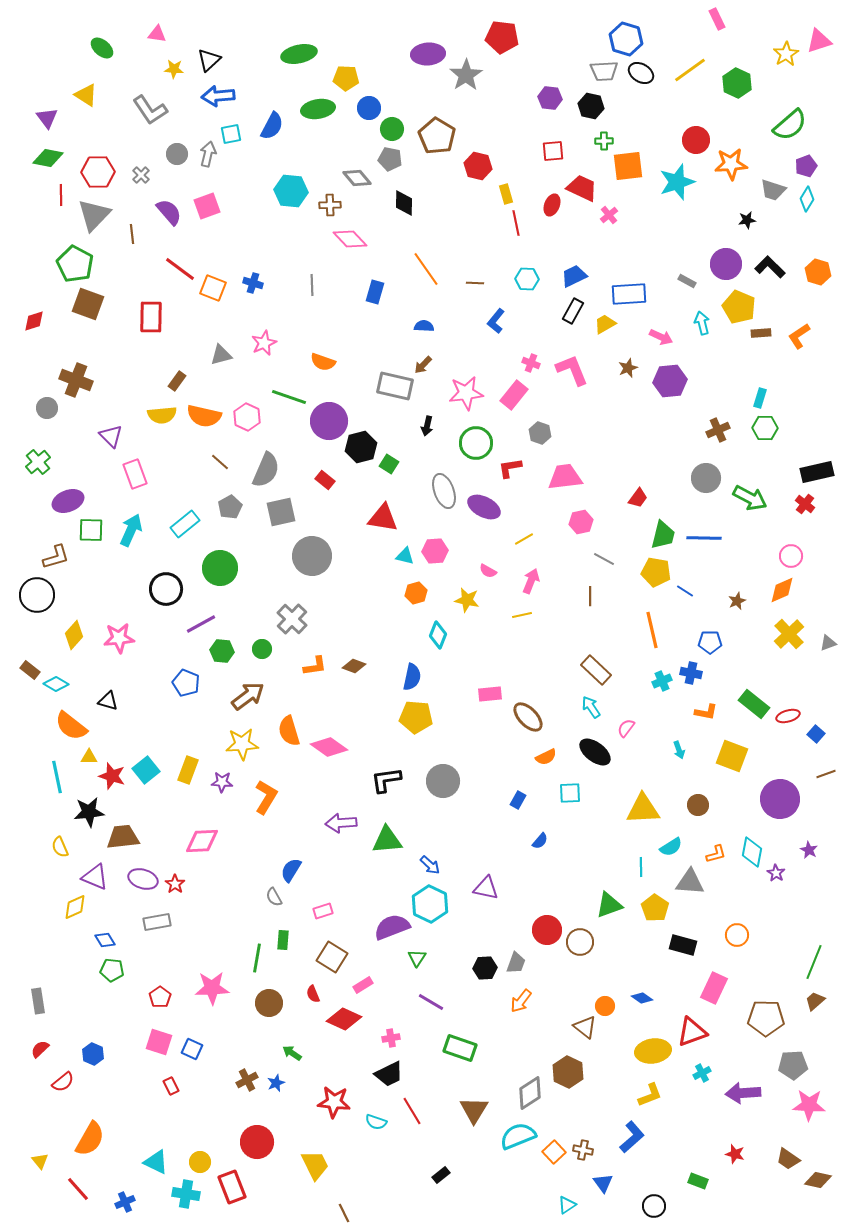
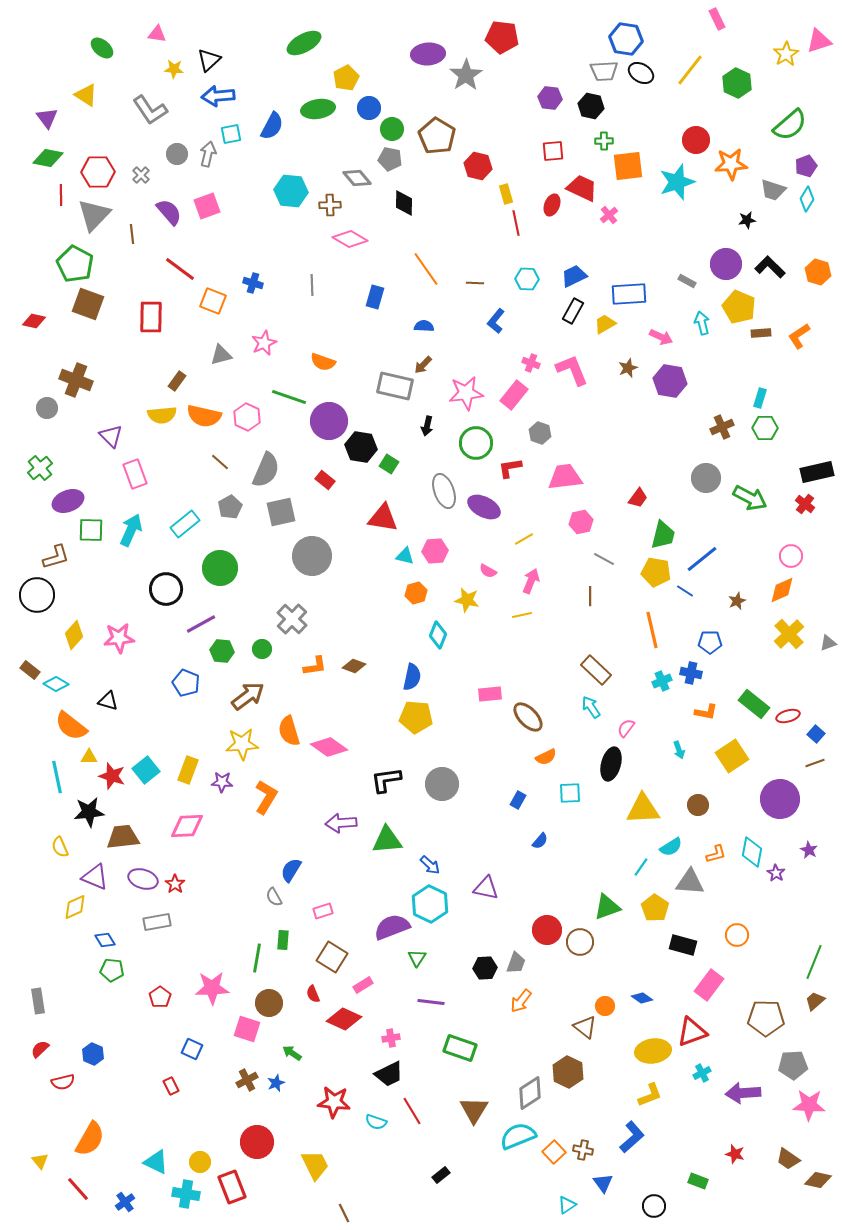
blue hexagon at (626, 39): rotated 8 degrees counterclockwise
green ellipse at (299, 54): moved 5 px right, 11 px up; rotated 16 degrees counterclockwise
yellow line at (690, 70): rotated 16 degrees counterclockwise
yellow pentagon at (346, 78): rotated 30 degrees counterclockwise
pink diamond at (350, 239): rotated 16 degrees counterclockwise
orange square at (213, 288): moved 13 px down
blue rectangle at (375, 292): moved 5 px down
red diamond at (34, 321): rotated 30 degrees clockwise
purple hexagon at (670, 381): rotated 16 degrees clockwise
brown cross at (718, 430): moved 4 px right, 3 px up
black hexagon at (361, 447): rotated 24 degrees clockwise
green cross at (38, 462): moved 2 px right, 6 px down
blue line at (704, 538): moved 2 px left, 21 px down; rotated 40 degrees counterclockwise
black ellipse at (595, 752): moved 16 px right, 12 px down; rotated 68 degrees clockwise
yellow square at (732, 756): rotated 36 degrees clockwise
brown line at (826, 774): moved 11 px left, 11 px up
gray circle at (443, 781): moved 1 px left, 3 px down
pink diamond at (202, 841): moved 15 px left, 15 px up
cyan line at (641, 867): rotated 36 degrees clockwise
green triangle at (609, 905): moved 2 px left, 2 px down
pink rectangle at (714, 988): moved 5 px left, 3 px up; rotated 12 degrees clockwise
purple line at (431, 1002): rotated 24 degrees counterclockwise
pink square at (159, 1042): moved 88 px right, 13 px up
red semicircle at (63, 1082): rotated 25 degrees clockwise
blue cross at (125, 1202): rotated 12 degrees counterclockwise
